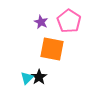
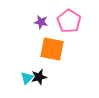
purple star: rotated 16 degrees counterclockwise
black star: rotated 21 degrees clockwise
